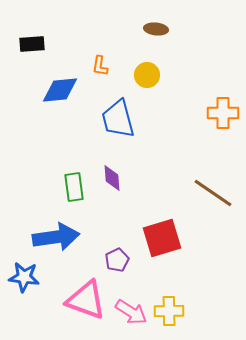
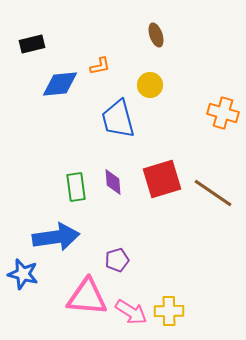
brown ellipse: moved 6 px down; rotated 65 degrees clockwise
black rectangle: rotated 10 degrees counterclockwise
orange L-shape: rotated 110 degrees counterclockwise
yellow circle: moved 3 px right, 10 px down
blue diamond: moved 6 px up
orange cross: rotated 16 degrees clockwise
purple diamond: moved 1 px right, 4 px down
green rectangle: moved 2 px right
red square: moved 59 px up
purple pentagon: rotated 10 degrees clockwise
blue star: moved 1 px left, 3 px up; rotated 8 degrees clockwise
pink triangle: moved 1 px right, 3 px up; rotated 15 degrees counterclockwise
